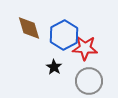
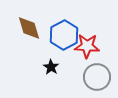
red star: moved 2 px right, 2 px up
black star: moved 3 px left
gray circle: moved 8 px right, 4 px up
